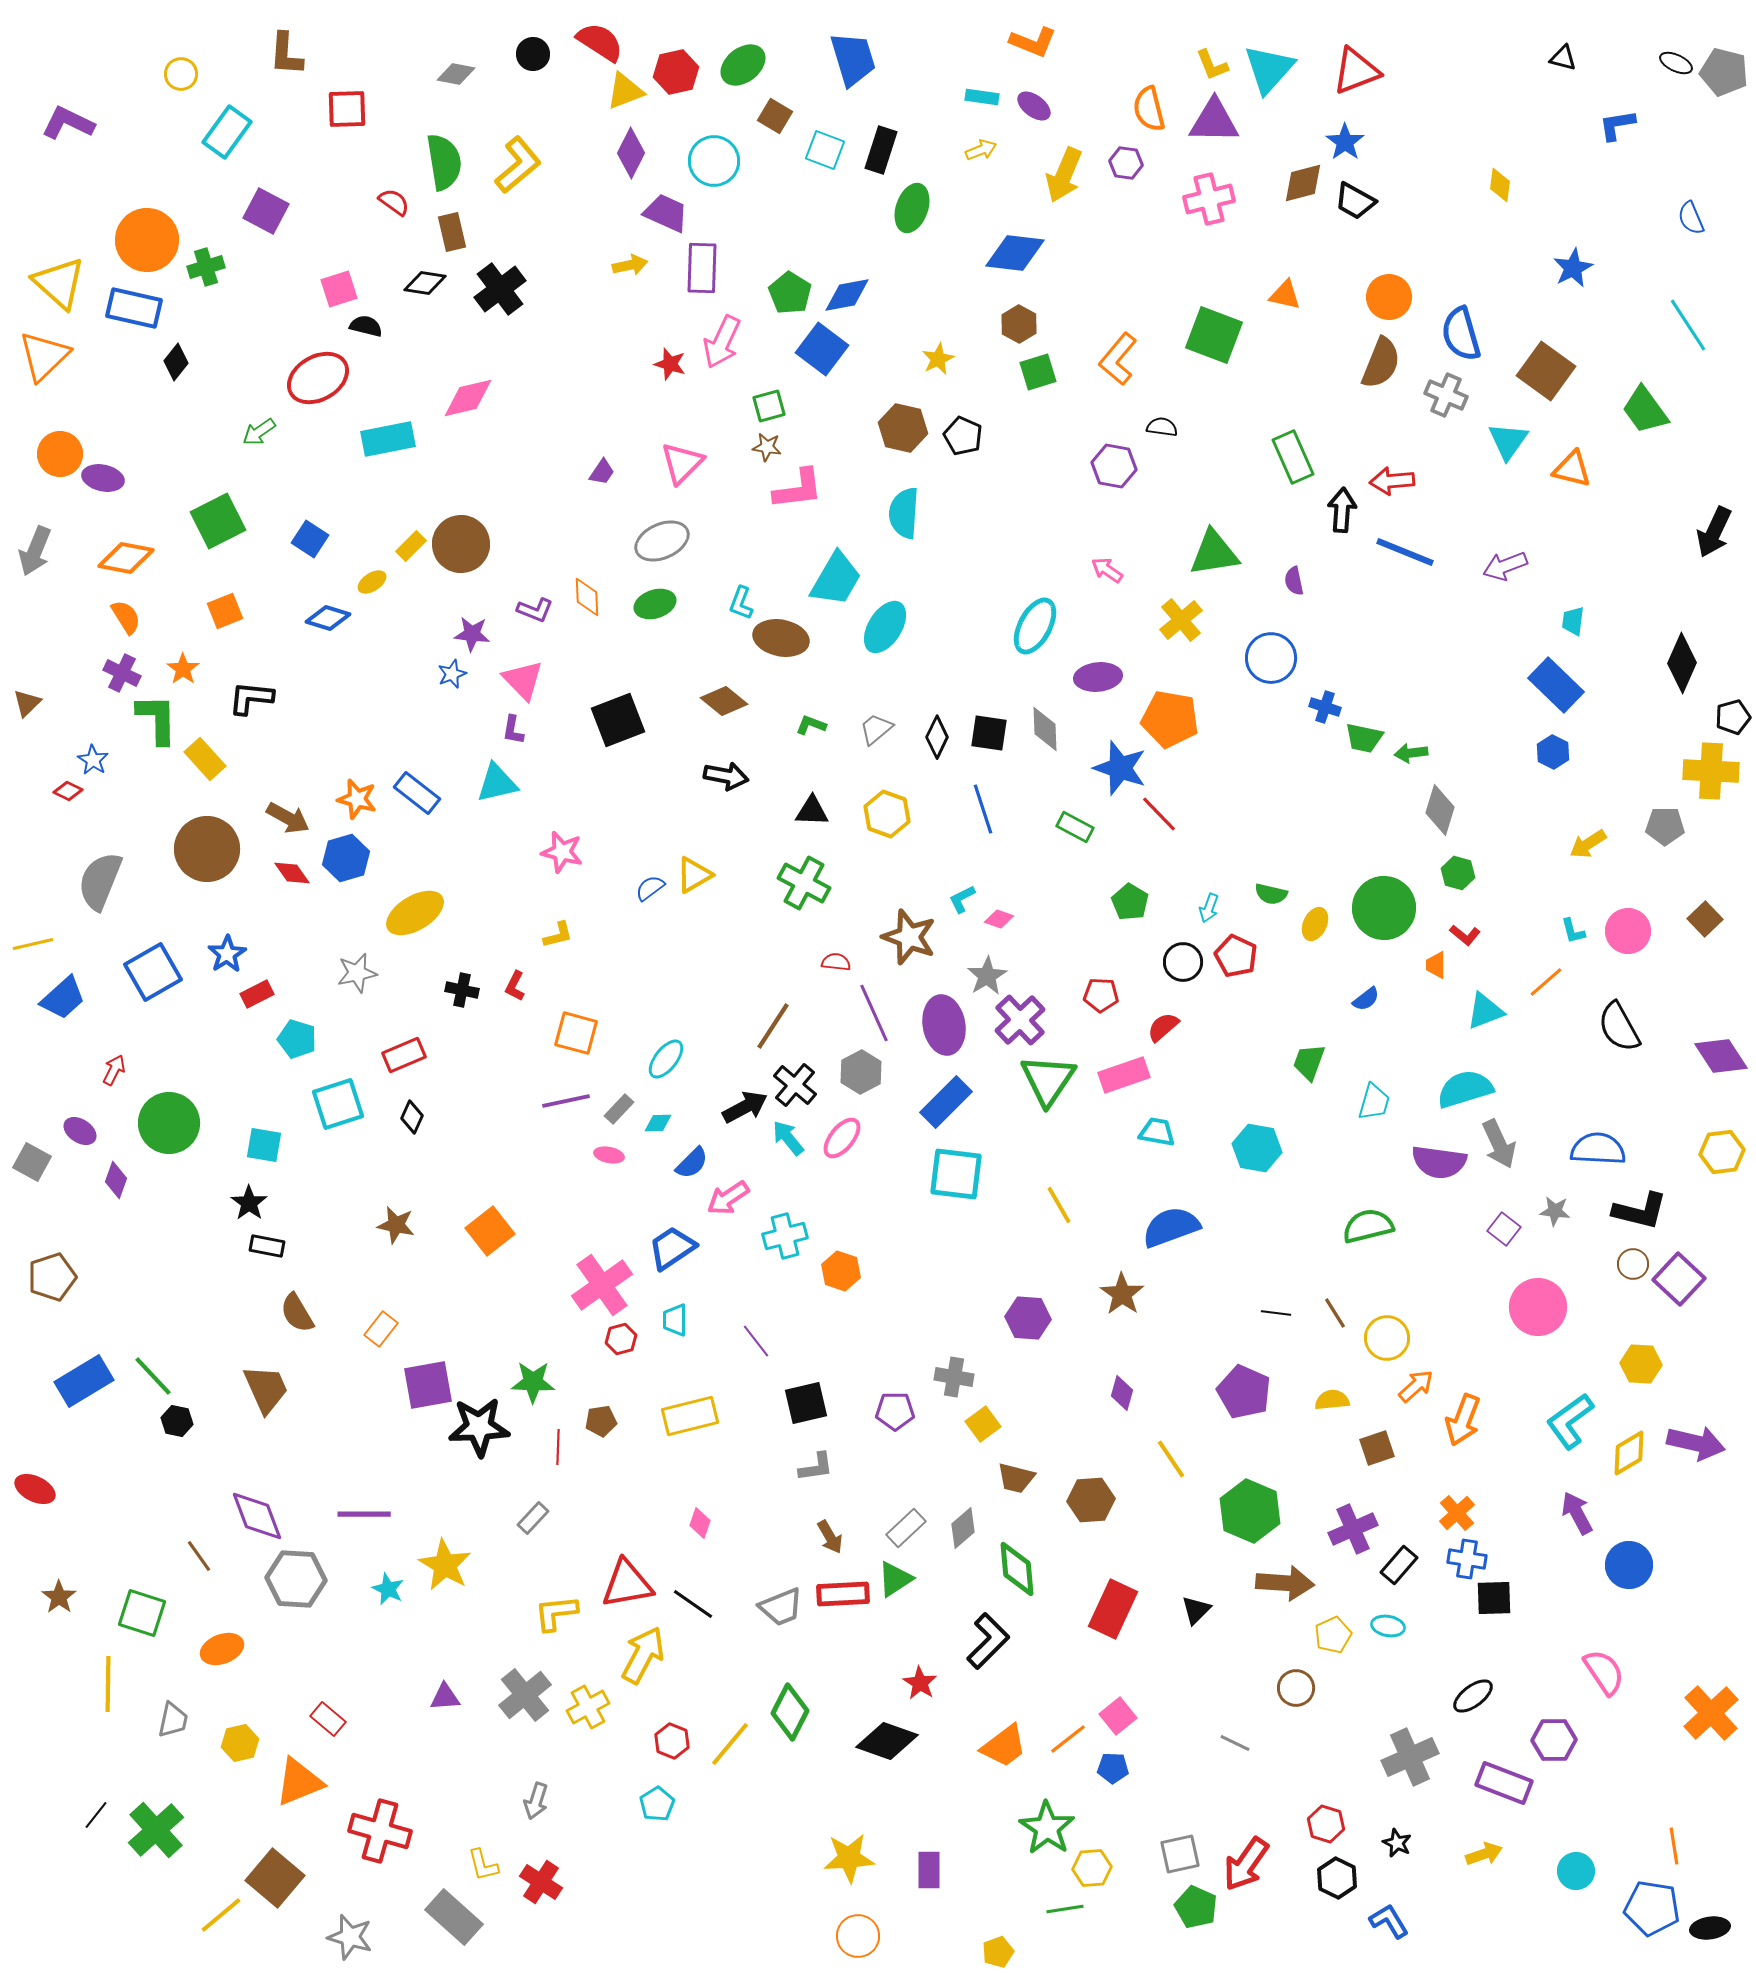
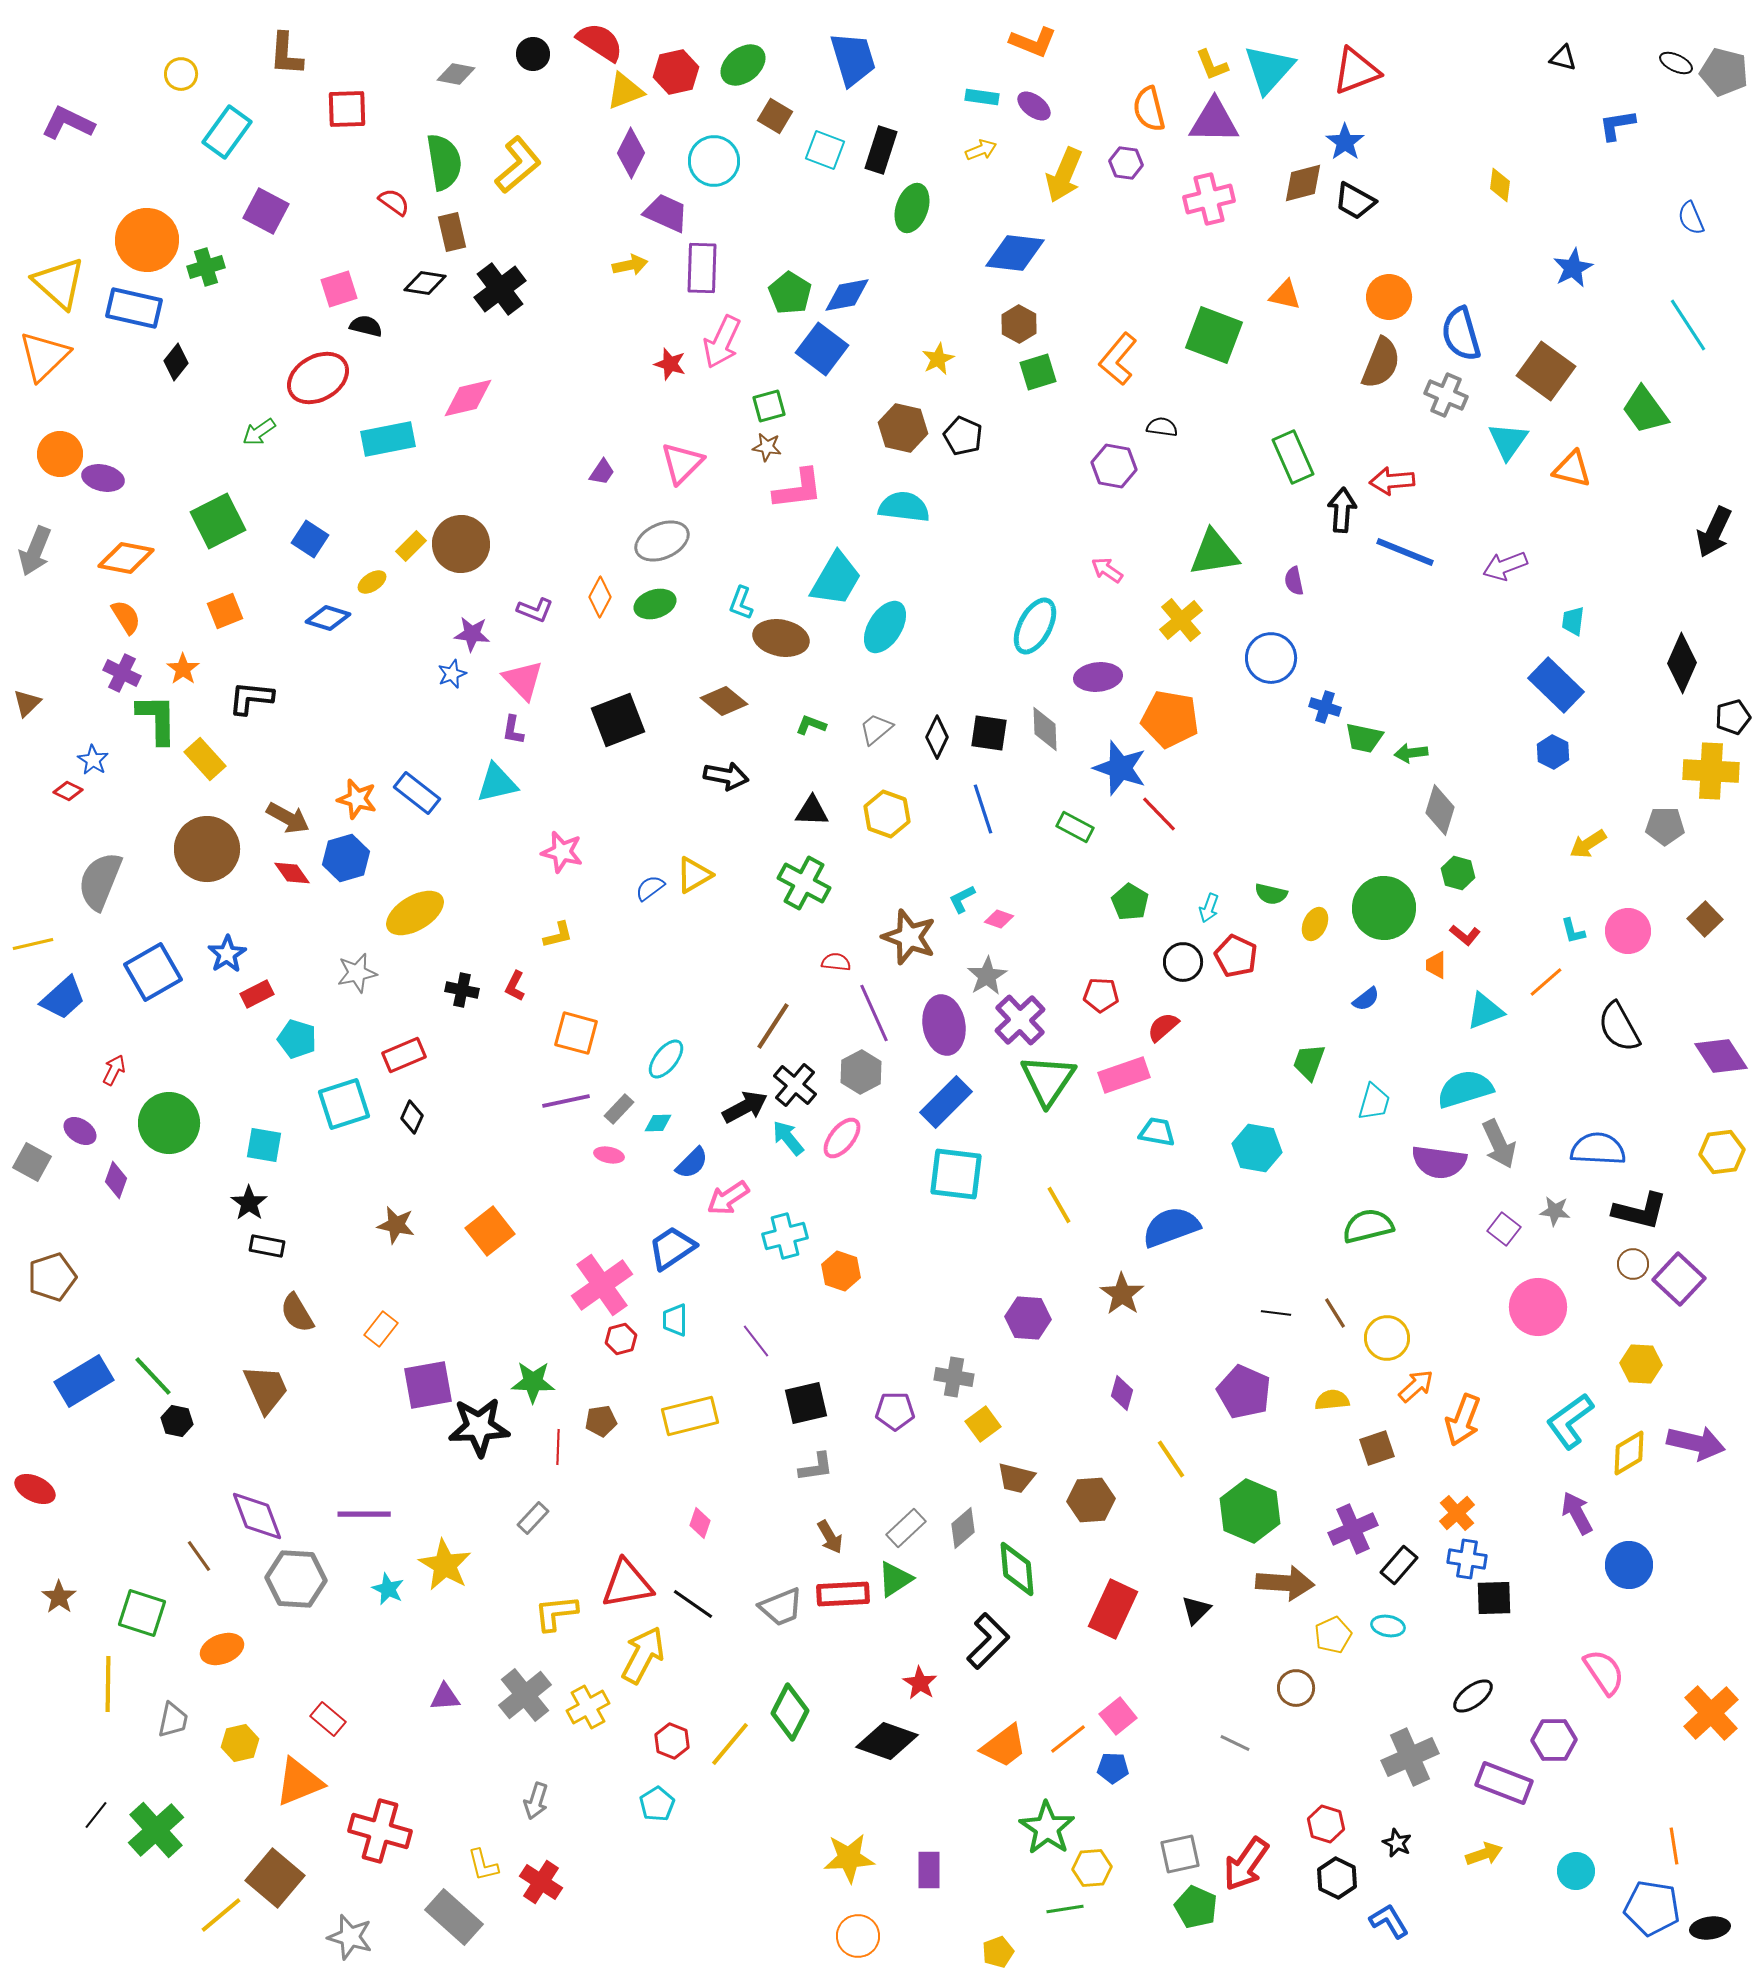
cyan semicircle at (904, 513): moved 6 px up; rotated 93 degrees clockwise
orange diamond at (587, 597): moved 13 px right; rotated 30 degrees clockwise
cyan square at (338, 1104): moved 6 px right
